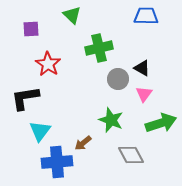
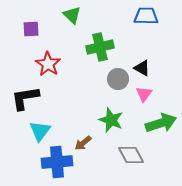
green cross: moved 1 px right, 1 px up
